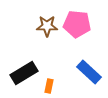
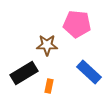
brown star: moved 19 px down
